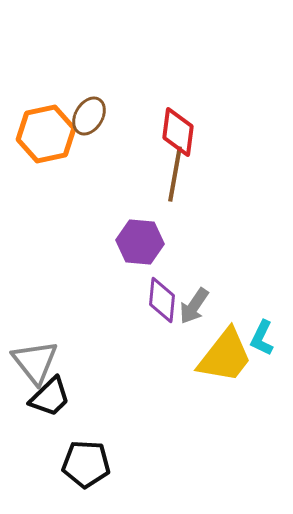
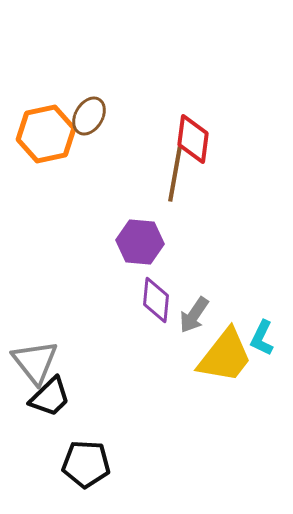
red diamond: moved 15 px right, 7 px down
purple diamond: moved 6 px left
gray arrow: moved 9 px down
